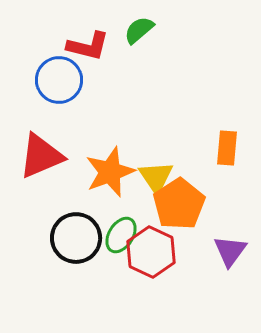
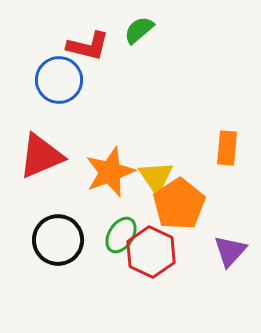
black circle: moved 18 px left, 2 px down
purple triangle: rotated 6 degrees clockwise
